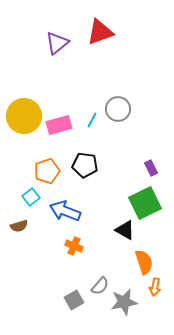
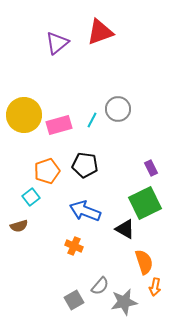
yellow circle: moved 1 px up
blue arrow: moved 20 px right
black triangle: moved 1 px up
